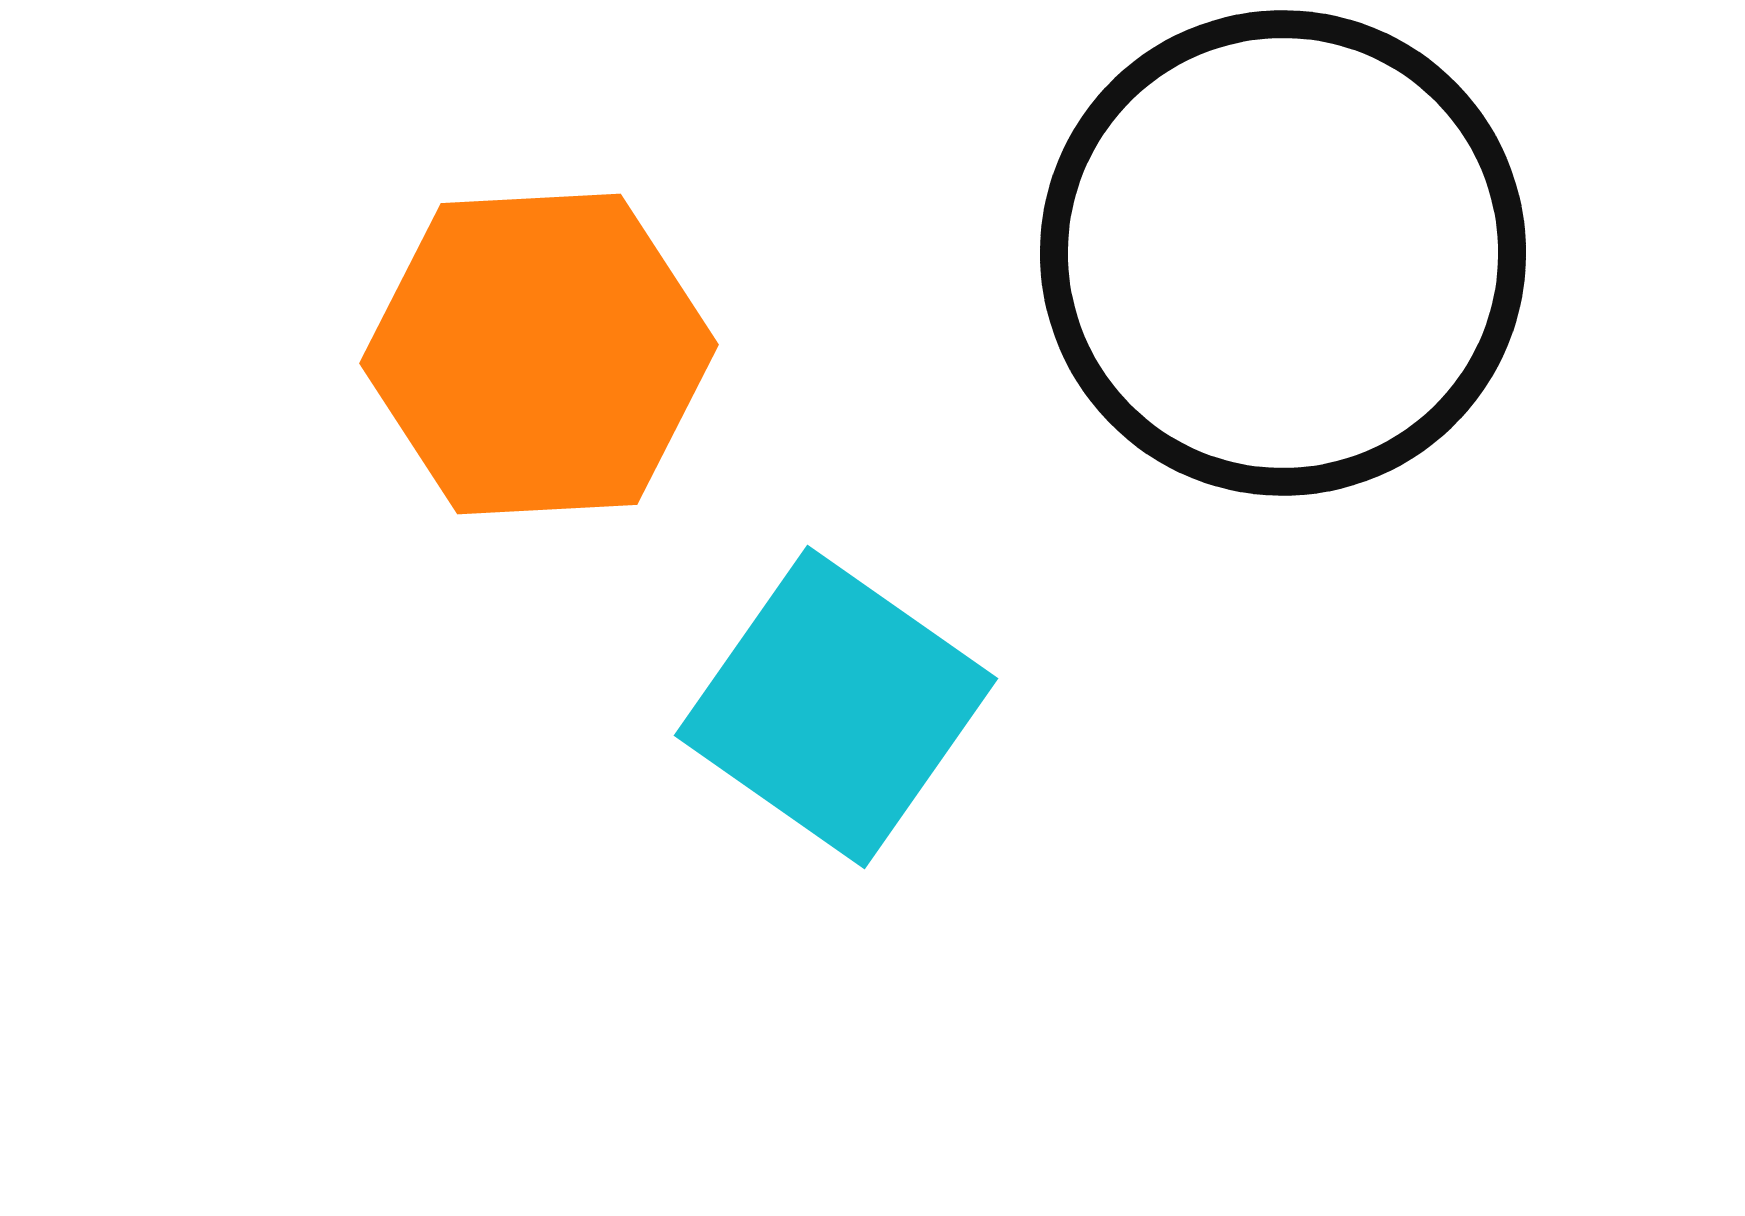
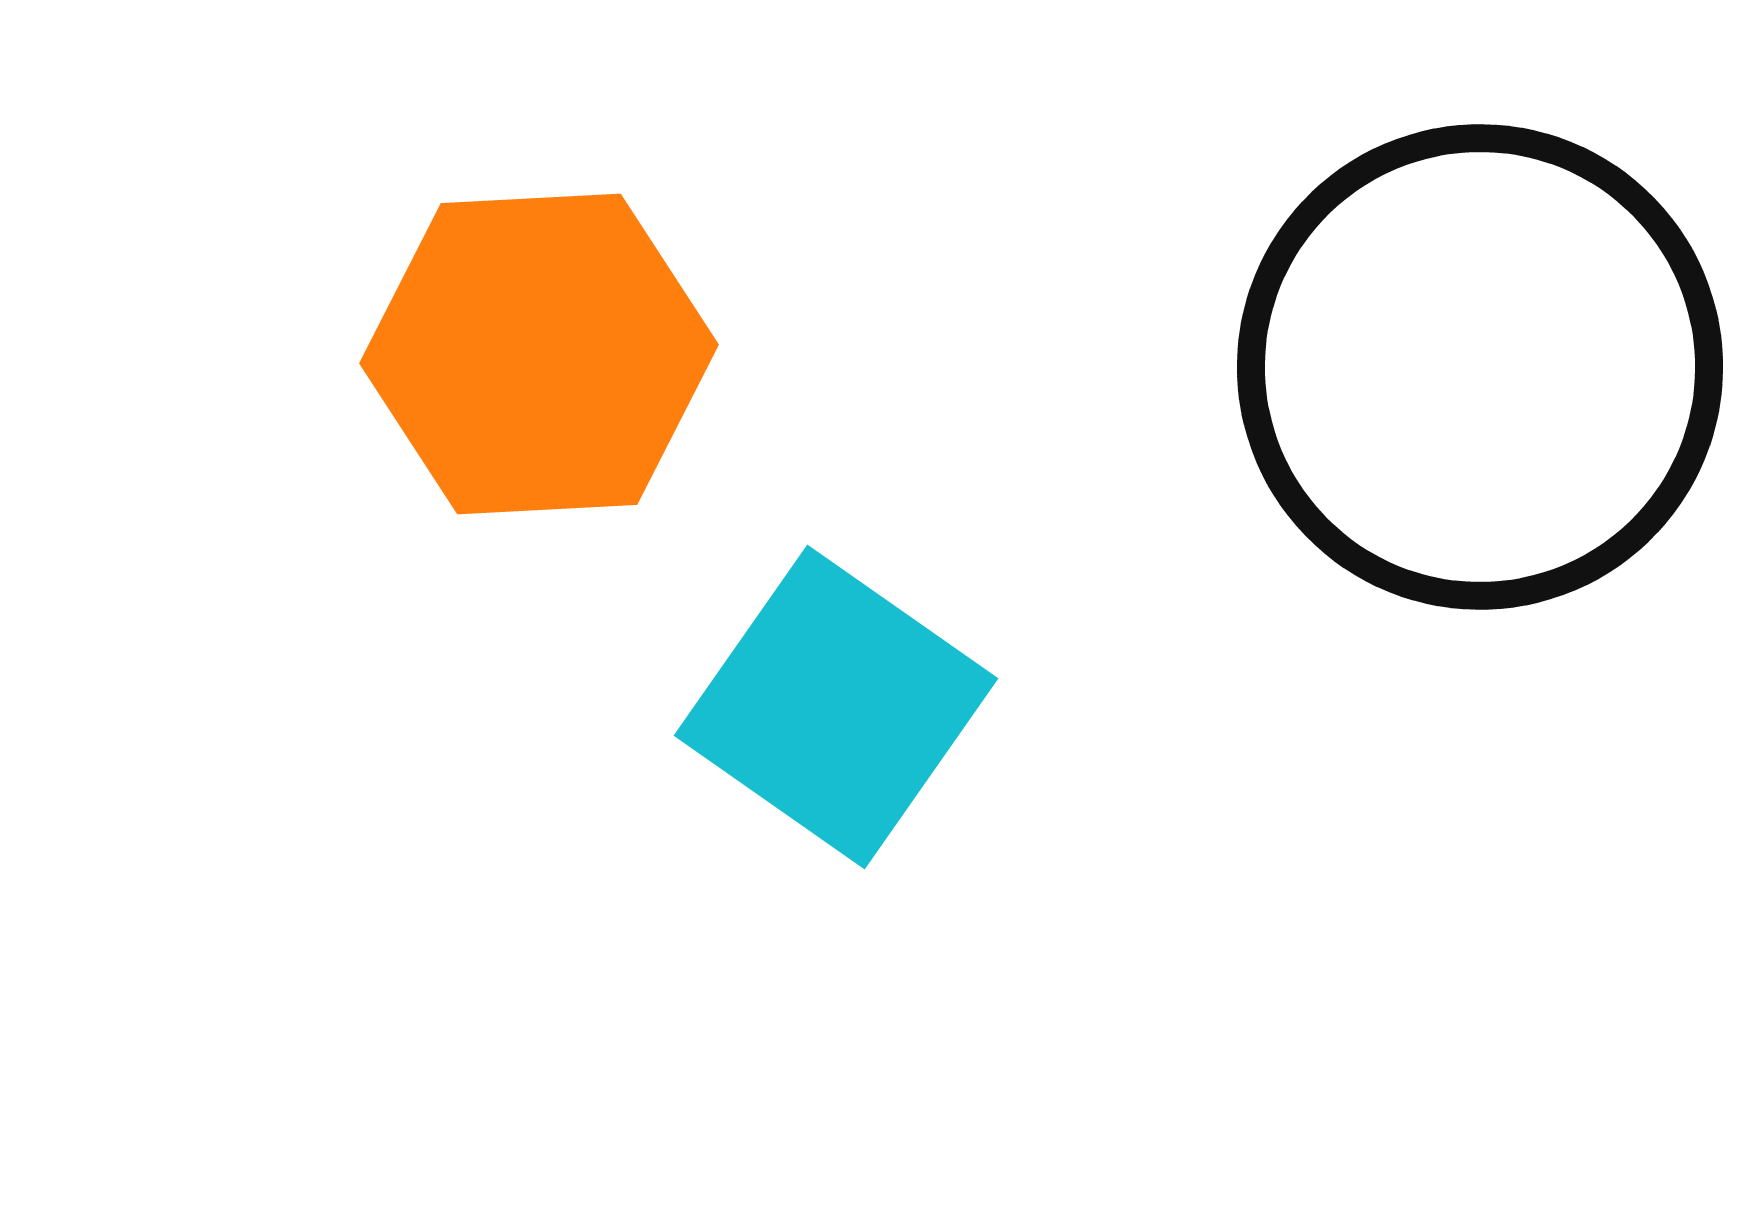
black circle: moved 197 px right, 114 px down
